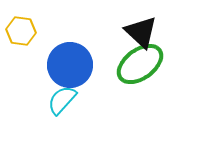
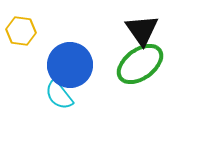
black triangle: moved 1 px right, 2 px up; rotated 12 degrees clockwise
cyan semicircle: moved 3 px left, 5 px up; rotated 80 degrees counterclockwise
